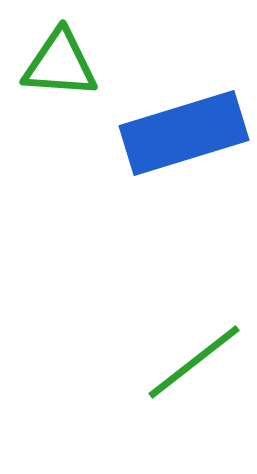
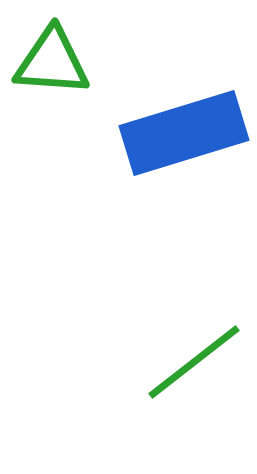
green triangle: moved 8 px left, 2 px up
